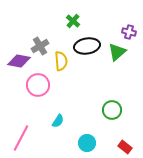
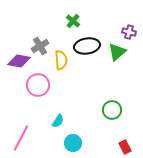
yellow semicircle: moved 1 px up
cyan circle: moved 14 px left
red rectangle: rotated 24 degrees clockwise
